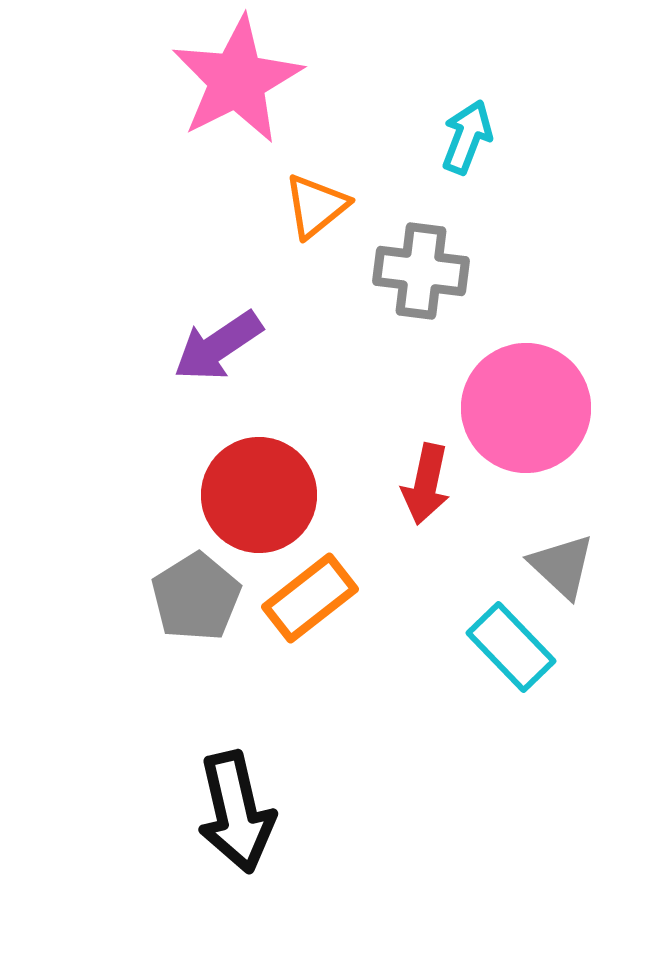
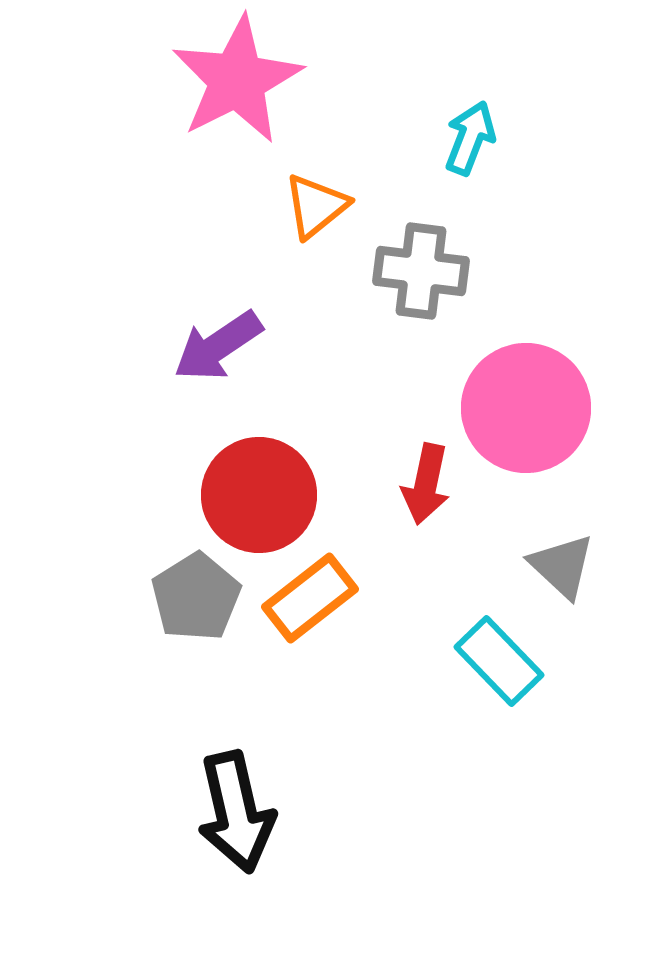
cyan arrow: moved 3 px right, 1 px down
cyan rectangle: moved 12 px left, 14 px down
